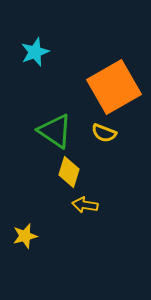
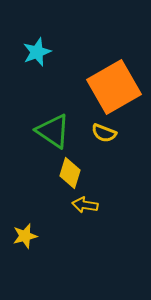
cyan star: moved 2 px right
green triangle: moved 2 px left
yellow diamond: moved 1 px right, 1 px down
